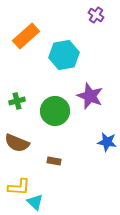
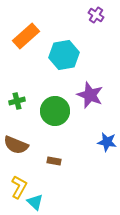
purple star: moved 1 px up
brown semicircle: moved 1 px left, 2 px down
yellow L-shape: rotated 65 degrees counterclockwise
